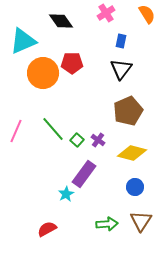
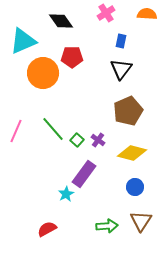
orange semicircle: rotated 54 degrees counterclockwise
red pentagon: moved 6 px up
green arrow: moved 2 px down
